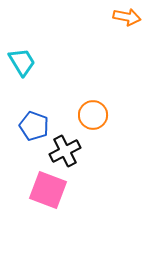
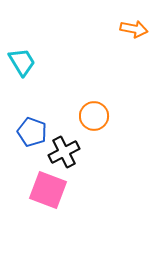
orange arrow: moved 7 px right, 12 px down
orange circle: moved 1 px right, 1 px down
blue pentagon: moved 2 px left, 6 px down
black cross: moved 1 px left, 1 px down
